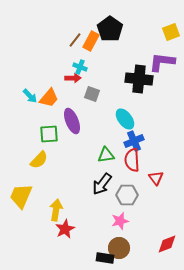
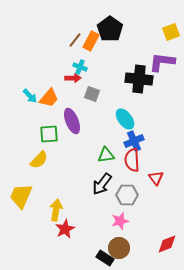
black rectangle: rotated 24 degrees clockwise
